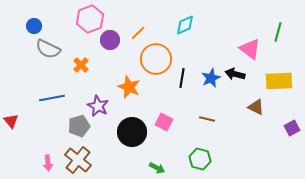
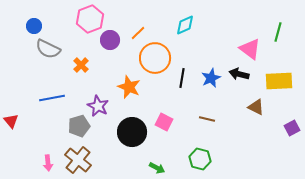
orange circle: moved 1 px left, 1 px up
black arrow: moved 4 px right
